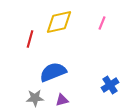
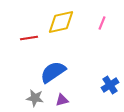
yellow diamond: moved 2 px right
red line: moved 1 px left, 1 px up; rotated 66 degrees clockwise
blue semicircle: rotated 12 degrees counterclockwise
gray star: rotated 12 degrees clockwise
